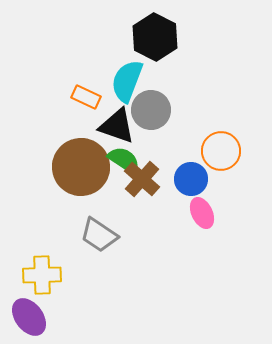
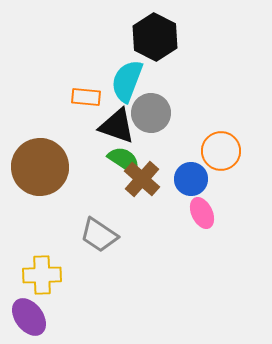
orange rectangle: rotated 20 degrees counterclockwise
gray circle: moved 3 px down
brown circle: moved 41 px left
